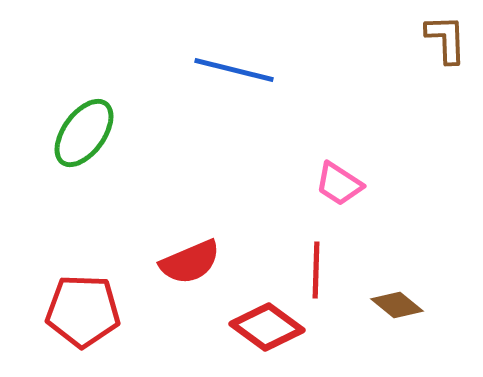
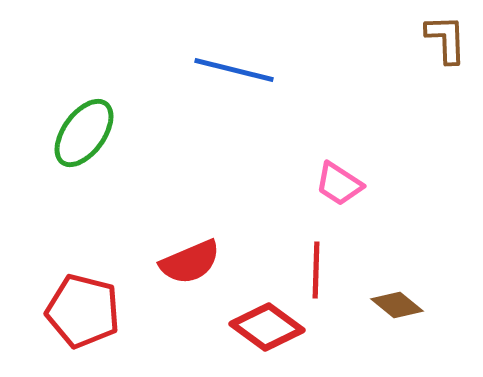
red pentagon: rotated 12 degrees clockwise
